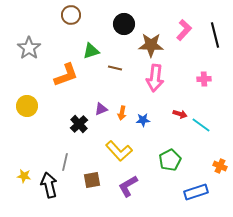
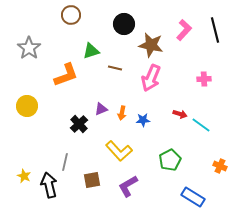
black line: moved 5 px up
brown star: rotated 10 degrees clockwise
pink arrow: moved 4 px left; rotated 16 degrees clockwise
yellow star: rotated 16 degrees clockwise
blue rectangle: moved 3 px left, 5 px down; rotated 50 degrees clockwise
